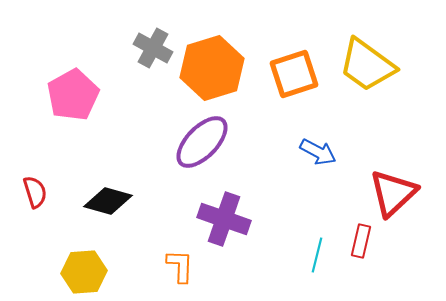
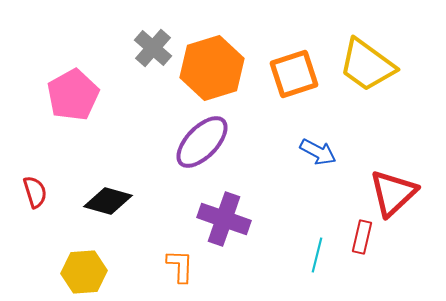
gray cross: rotated 12 degrees clockwise
red rectangle: moved 1 px right, 4 px up
